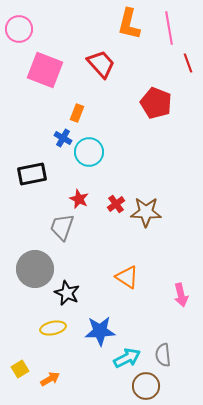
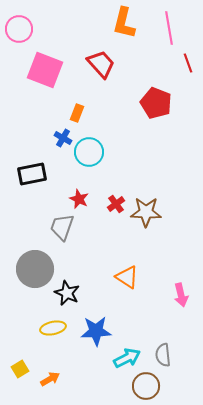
orange L-shape: moved 5 px left, 1 px up
blue star: moved 4 px left
